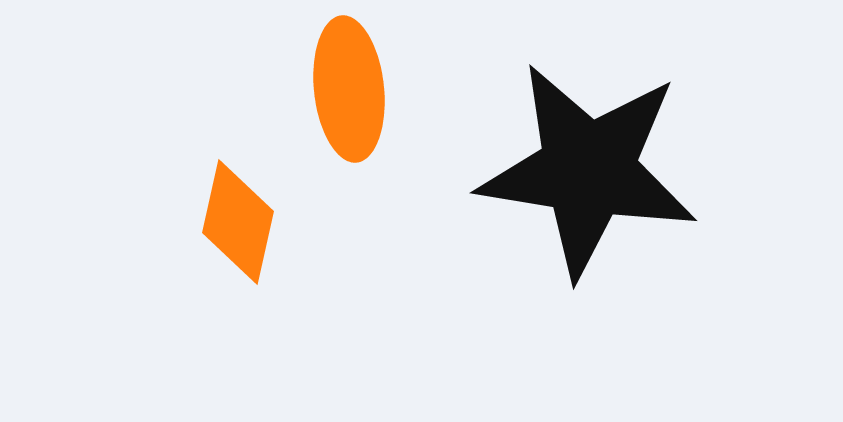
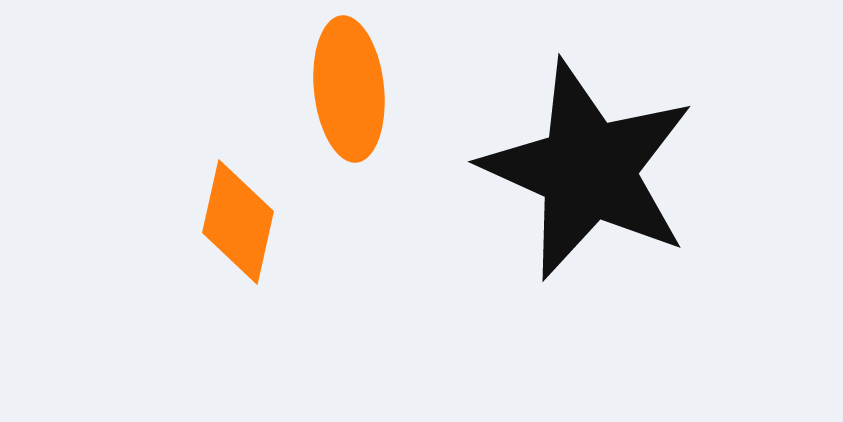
black star: rotated 15 degrees clockwise
